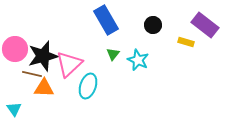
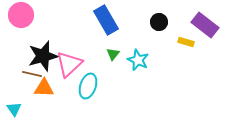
black circle: moved 6 px right, 3 px up
pink circle: moved 6 px right, 34 px up
